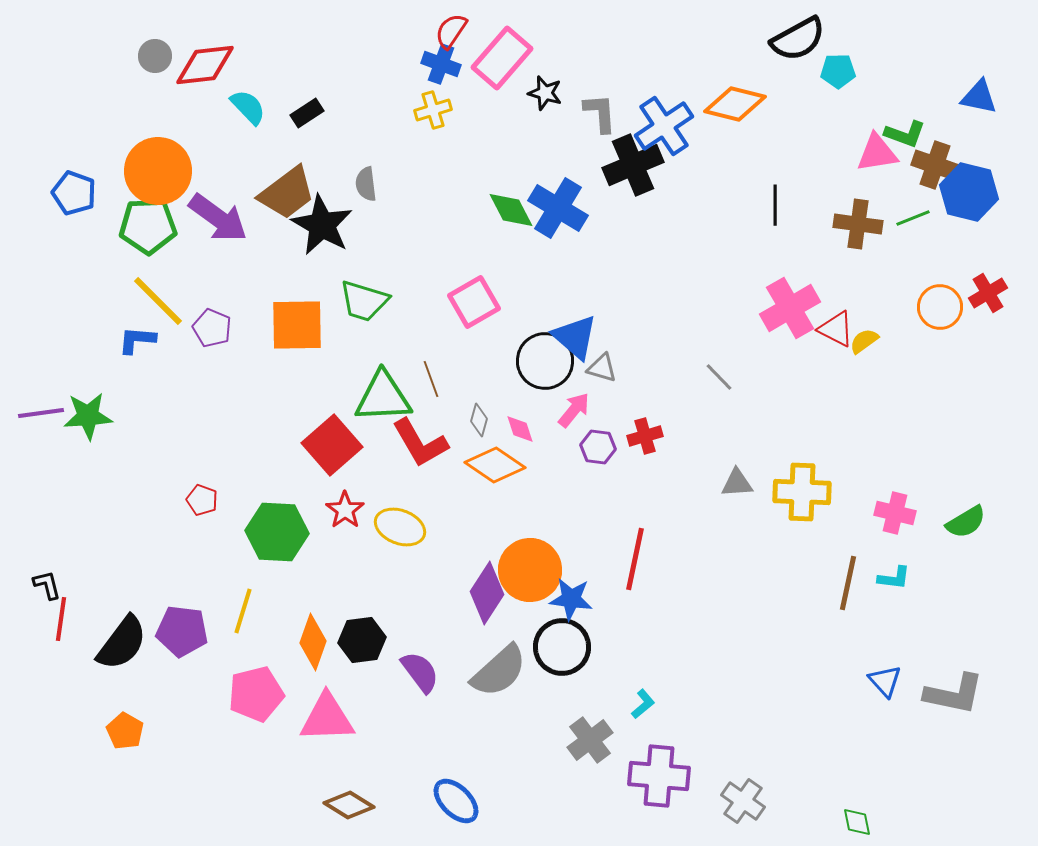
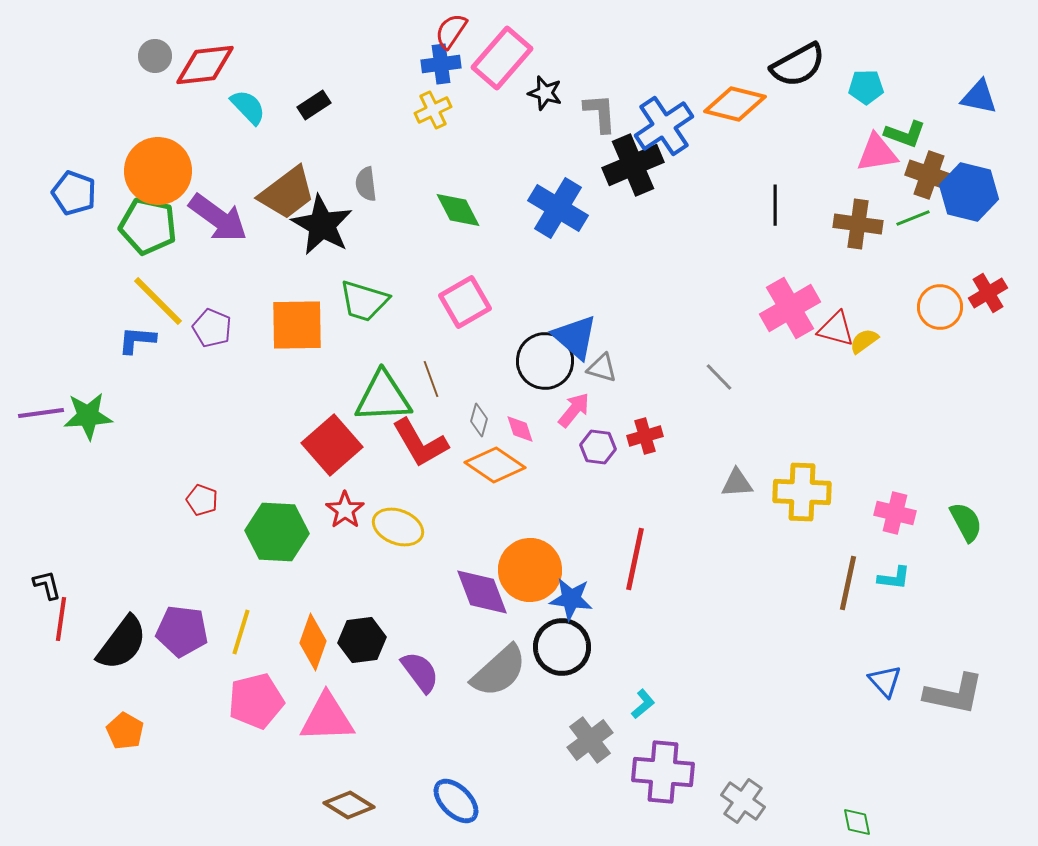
black semicircle at (798, 39): moved 26 px down
blue cross at (441, 64): rotated 27 degrees counterclockwise
cyan pentagon at (838, 71): moved 28 px right, 16 px down
yellow cross at (433, 110): rotated 9 degrees counterclockwise
black rectangle at (307, 113): moved 7 px right, 8 px up
brown cross at (935, 165): moved 6 px left, 10 px down
green diamond at (511, 210): moved 53 px left
green pentagon at (148, 226): rotated 14 degrees clockwise
pink square at (474, 302): moved 9 px left
red triangle at (836, 329): rotated 12 degrees counterclockwise
green semicircle at (966, 522): rotated 87 degrees counterclockwise
yellow ellipse at (400, 527): moved 2 px left
purple diamond at (487, 593): moved 5 px left, 1 px up; rotated 54 degrees counterclockwise
yellow line at (243, 611): moved 2 px left, 21 px down
pink pentagon at (256, 694): moved 7 px down
purple cross at (659, 776): moved 4 px right, 4 px up
